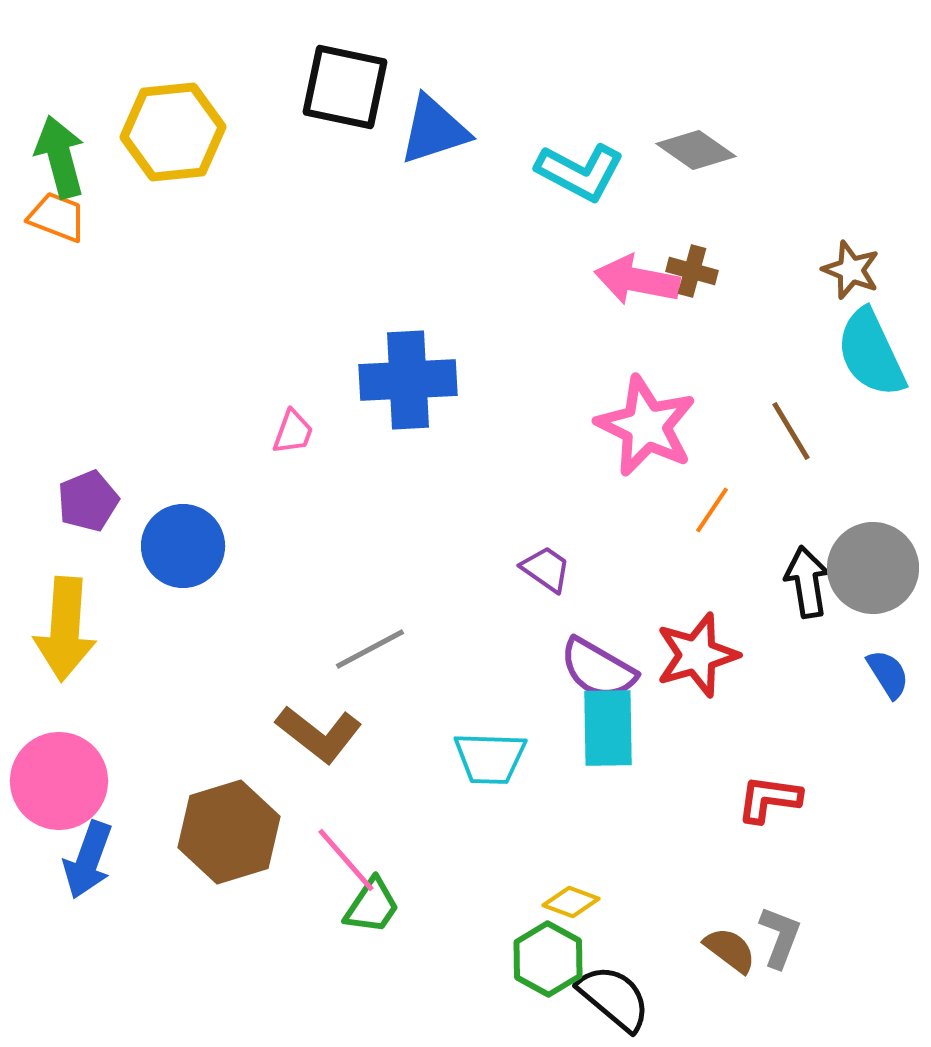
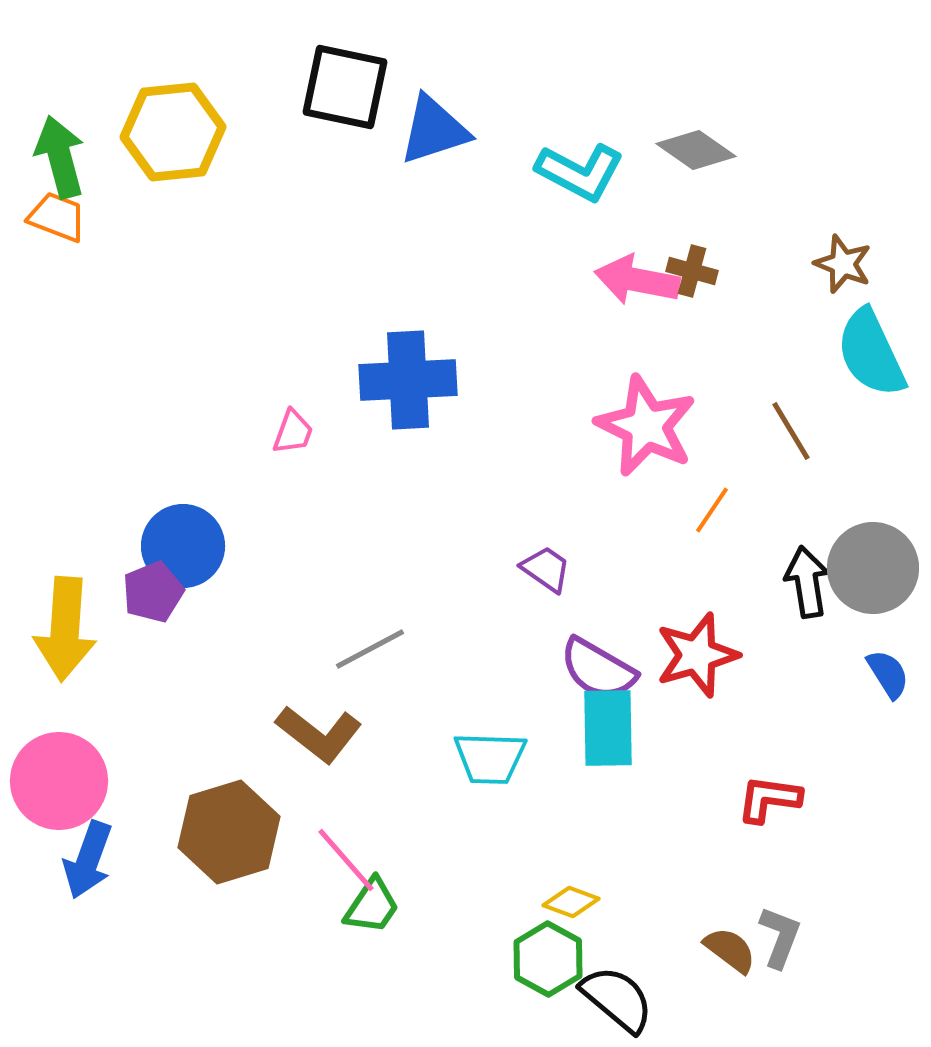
brown star: moved 8 px left, 6 px up
purple pentagon: moved 65 px right, 91 px down
black semicircle: moved 3 px right, 1 px down
